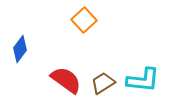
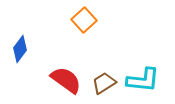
brown trapezoid: moved 1 px right
